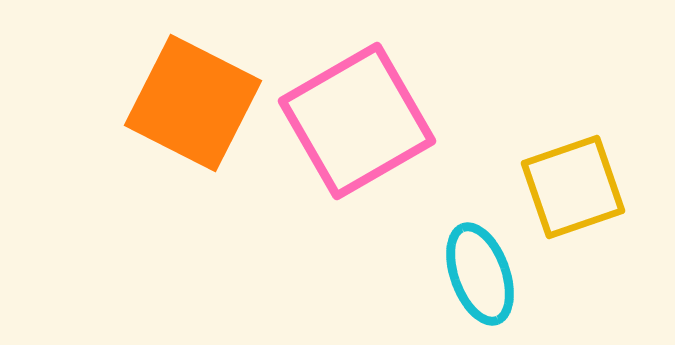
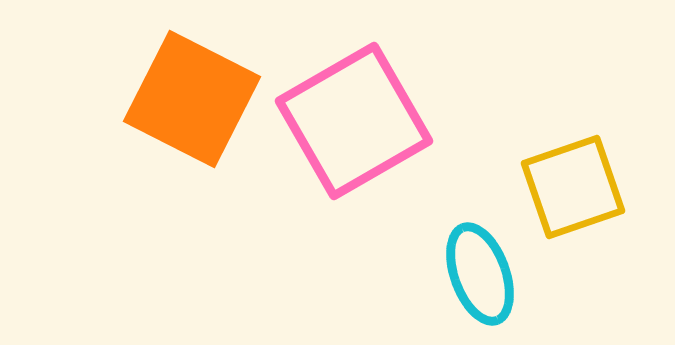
orange square: moved 1 px left, 4 px up
pink square: moved 3 px left
